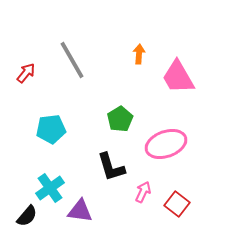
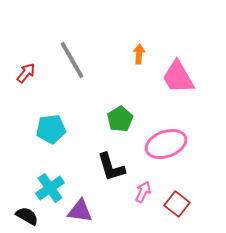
black semicircle: rotated 100 degrees counterclockwise
